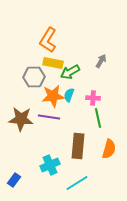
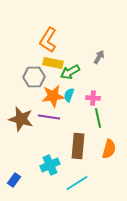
gray arrow: moved 2 px left, 4 px up
brown star: rotated 10 degrees clockwise
